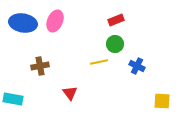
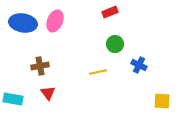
red rectangle: moved 6 px left, 8 px up
yellow line: moved 1 px left, 10 px down
blue cross: moved 2 px right, 1 px up
red triangle: moved 22 px left
